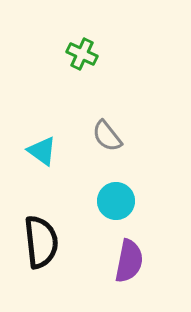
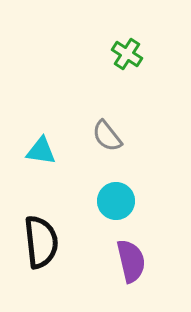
green cross: moved 45 px right; rotated 8 degrees clockwise
cyan triangle: moved 1 px left; rotated 28 degrees counterclockwise
purple semicircle: moved 2 px right; rotated 24 degrees counterclockwise
